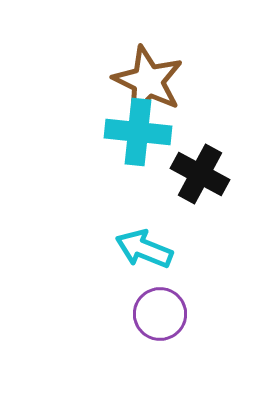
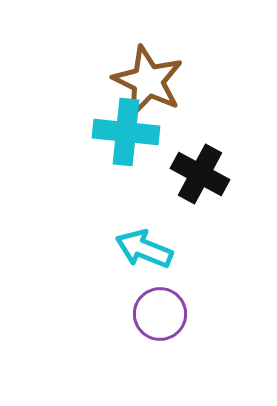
cyan cross: moved 12 px left
